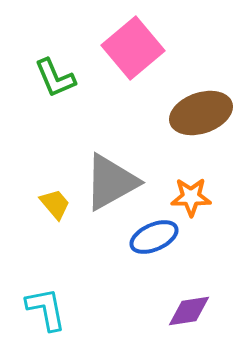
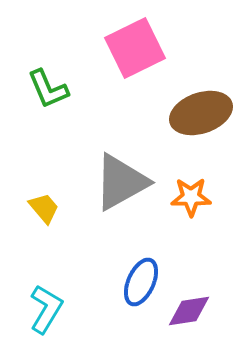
pink square: moved 2 px right; rotated 14 degrees clockwise
green L-shape: moved 7 px left, 11 px down
gray triangle: moved 10 px right
yellow trapezoid: moved 11 px left, 4 px down
blue ellipse: moved 13 px left, 45 px down; rotated 42 degrees counterclockwise
cyan L-shape: rotated 42 degrees clockwise
